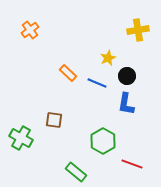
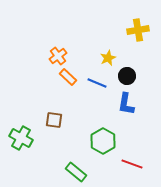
orange cross: moved 28 px right, 26 px down
orange rectangle: moved 4 px down
